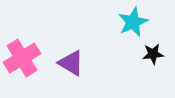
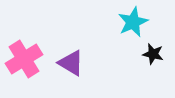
black star: rotated 20 degrees clockwise
pink cross: moved 2 px right, 1 px down
